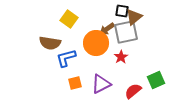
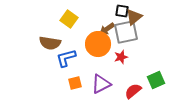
orange circle: moved 2 px right, 1 px down
red star: rotated 16 degrees clockwise
